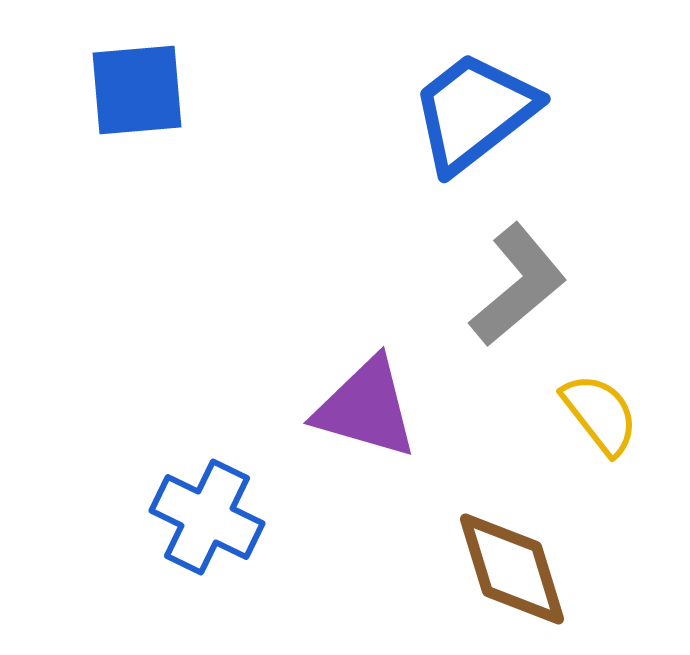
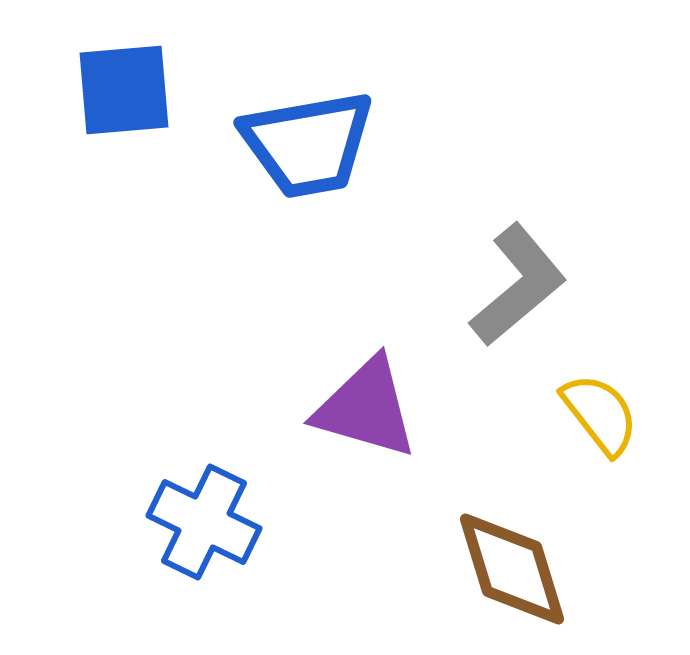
blue square: moved 13 px left
blue trapezoid: moved 166 px left, 32 px down; rotated 152 degrees counterclockwise
blue cross: moved 3 px left, 5 px down
